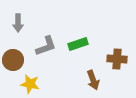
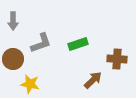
gray arrow: moved 5 px left, 2 px up
gray L-shape: moved 5 px left, 3 px up
brown circle: moved 1 px up
brown arrow: rotated 114 degrees counterclockwise
